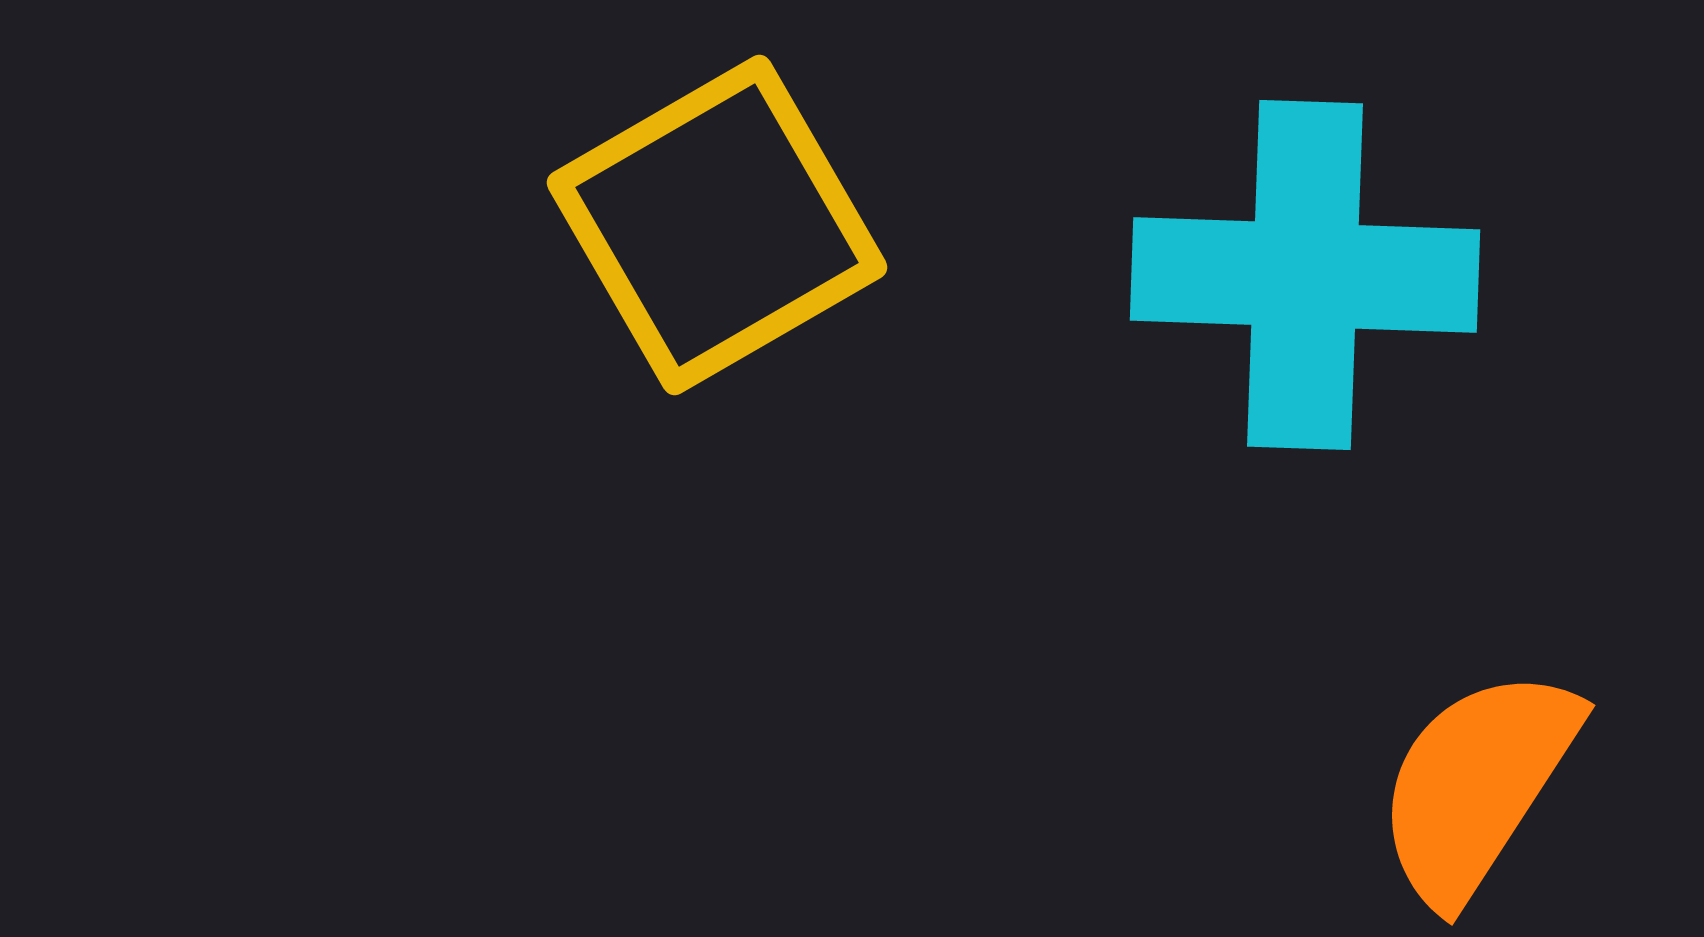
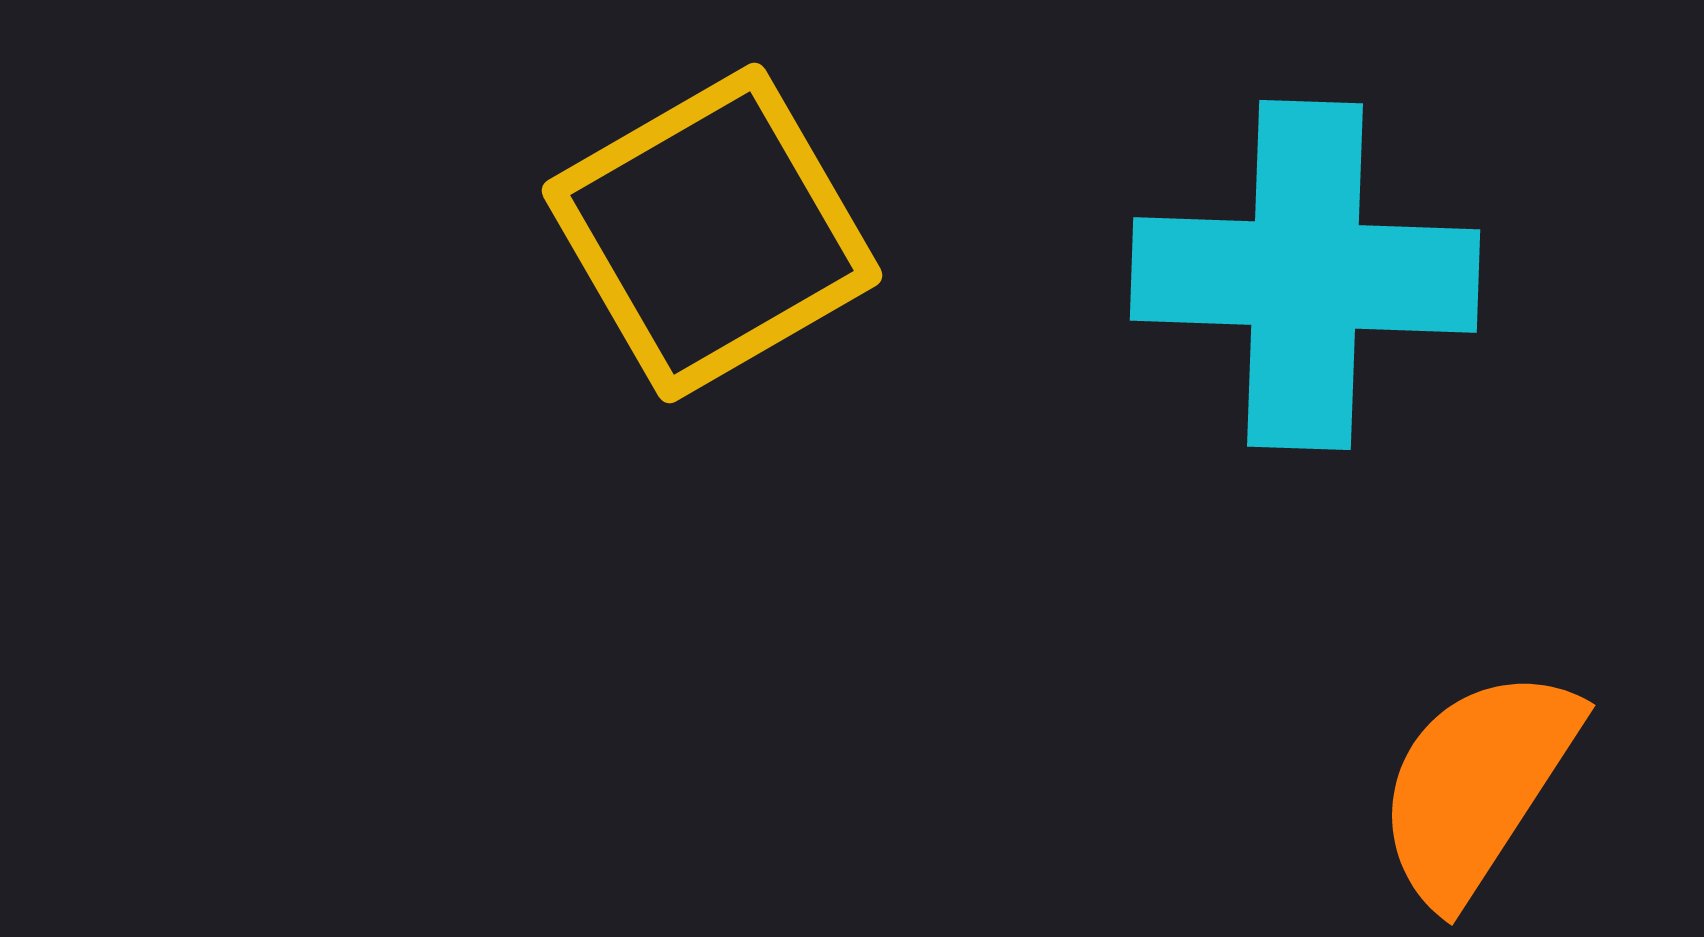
yellow square: moved 5 px left, 8 px down
